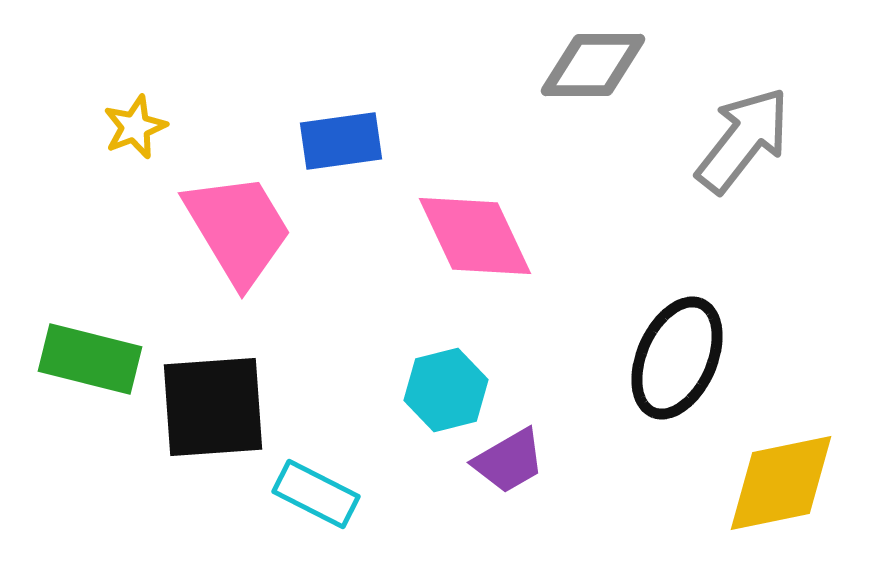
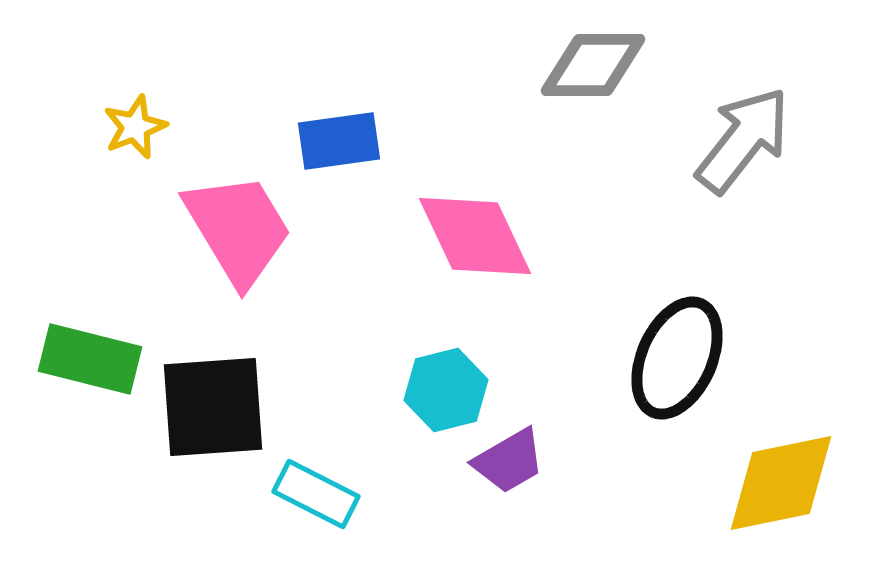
blue rectangle: moved 2 px left
